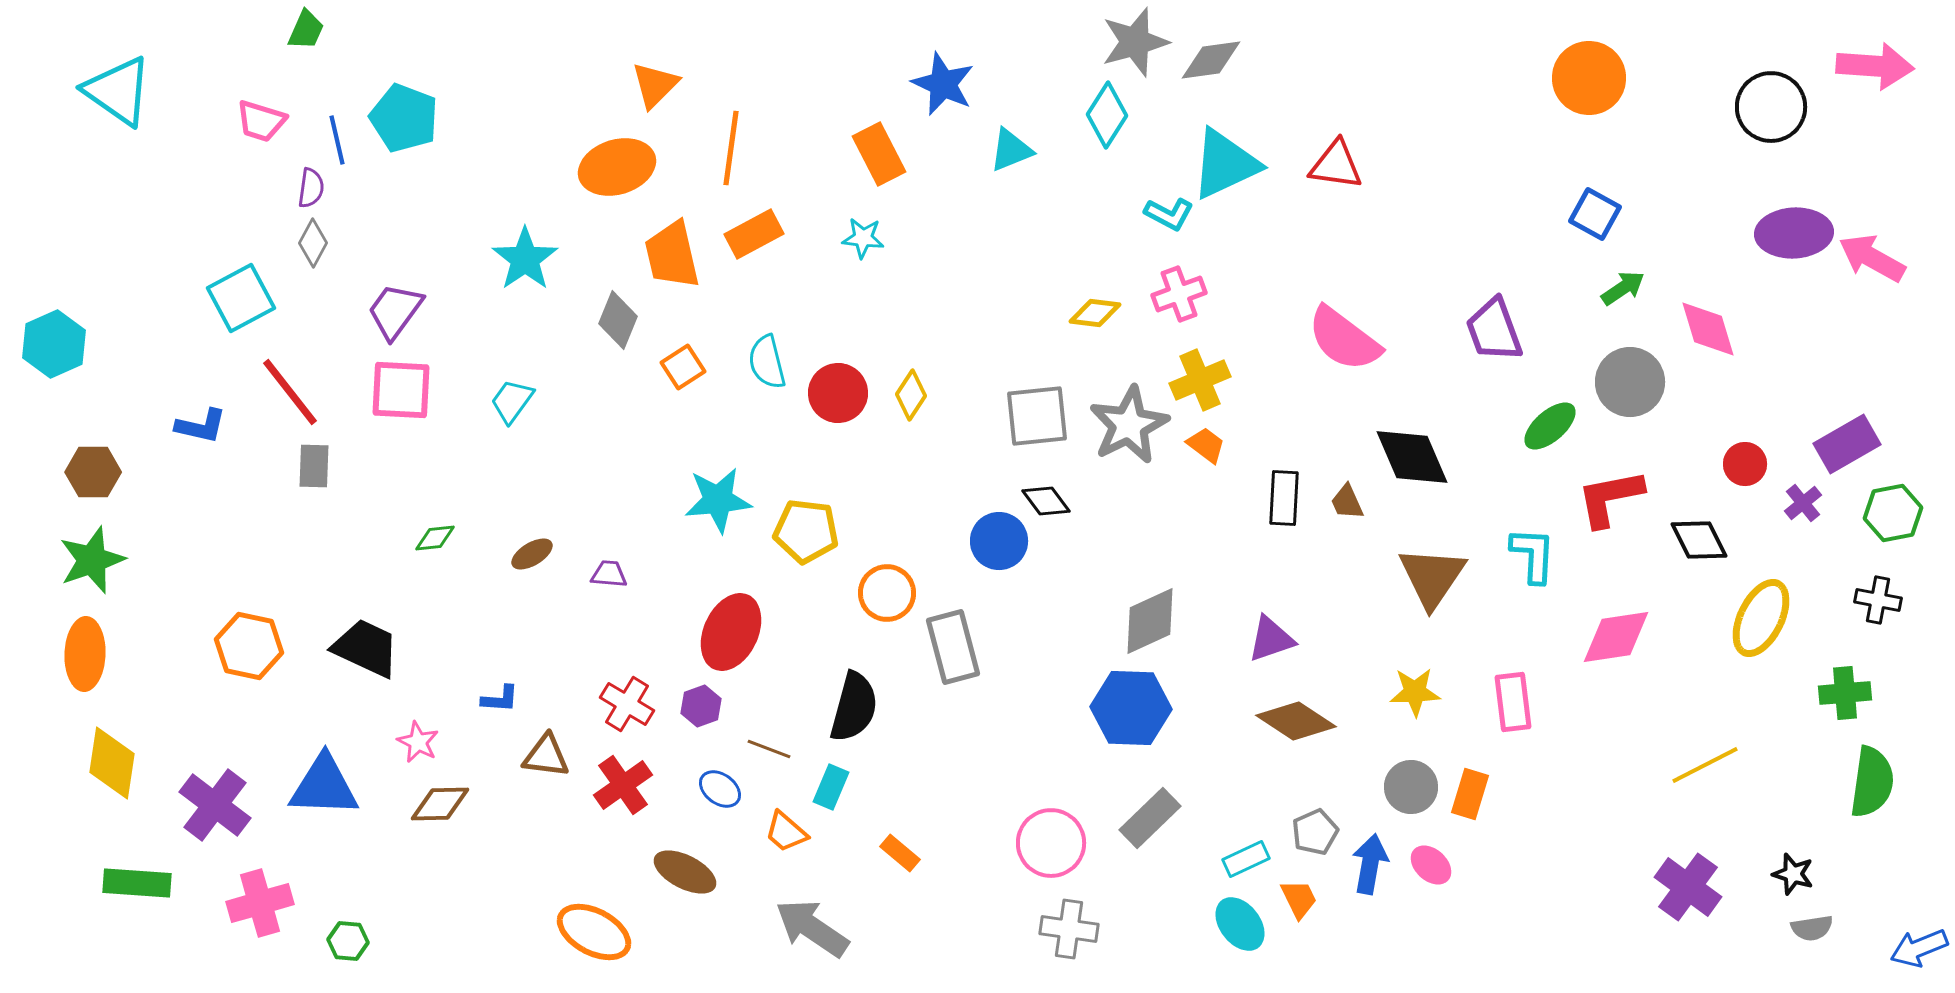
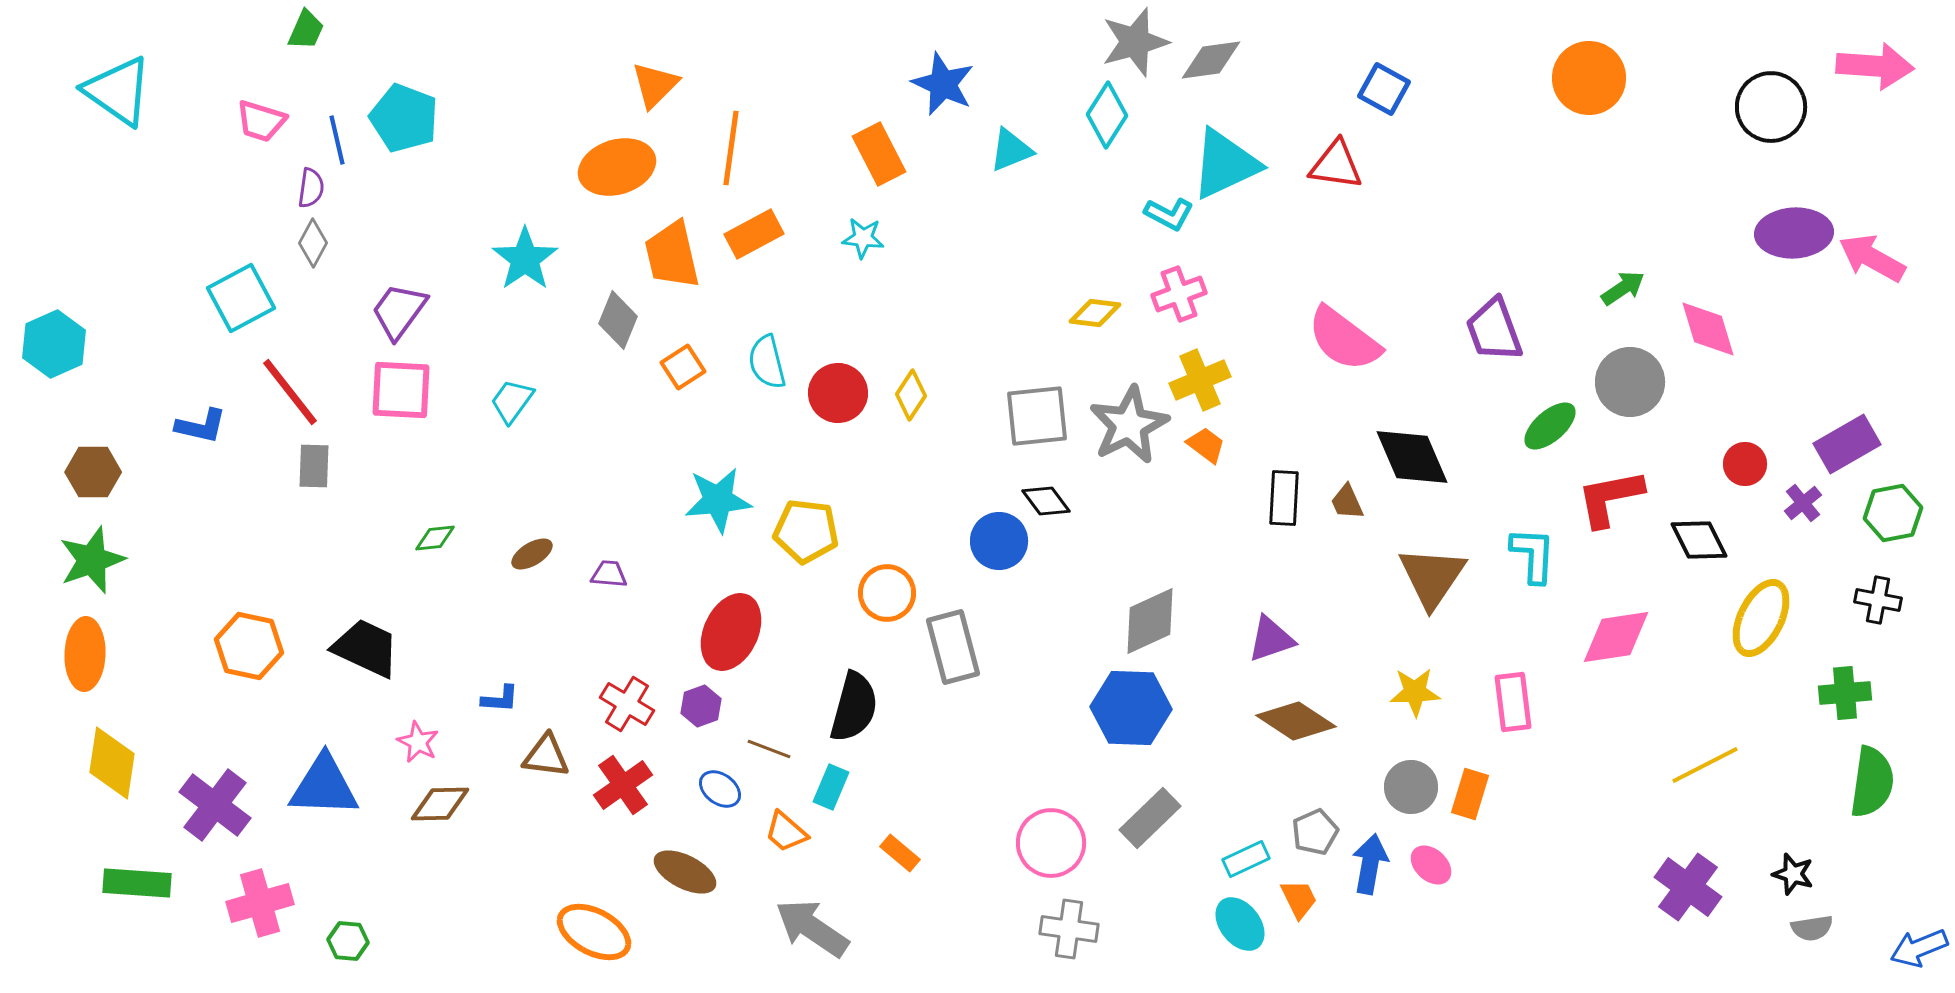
blue square at (1595, 214): moved 211 px left, 125 px up
purple trapezoid at (395, 311): moved 4 px right
